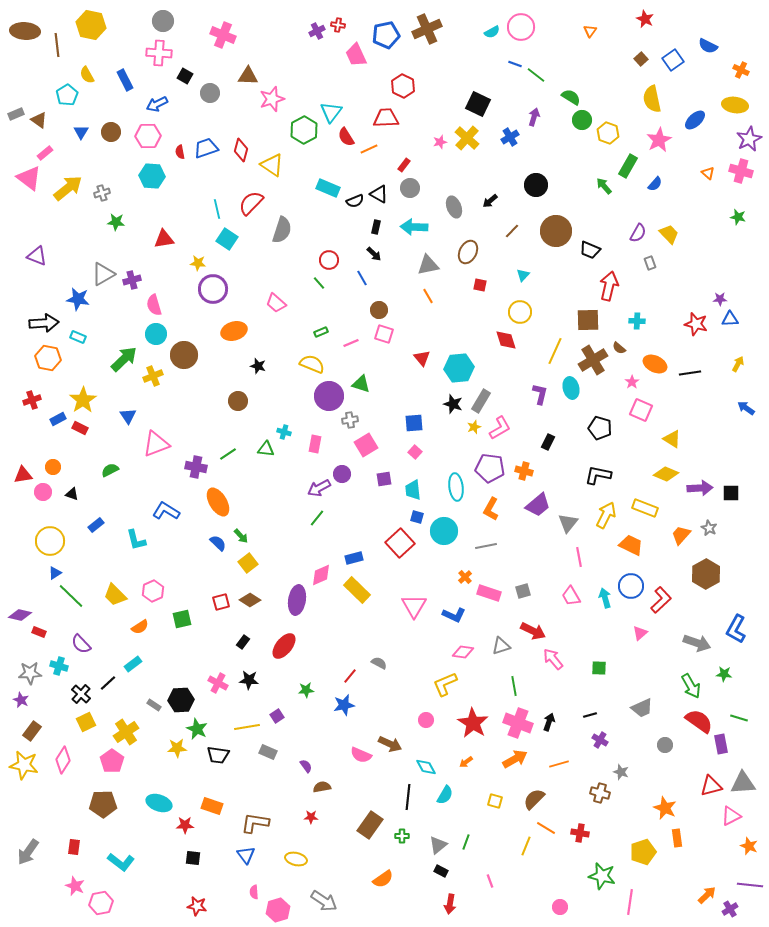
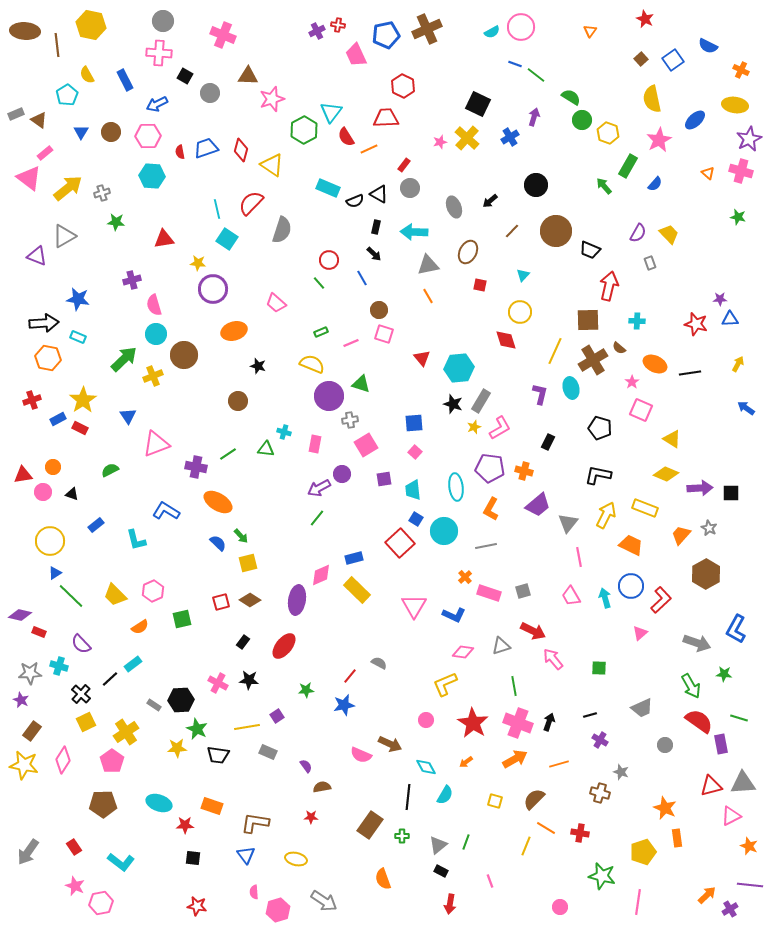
cyan arrow at (414, 227): moved 5 px down
gray triangle at (103, 274): moved 39 px left, 38 px up
orange ellipse at (218, 502): rotated 28 degrees counterclockwise
blue square at (417, 517): moved 1 px left, 2 px down; rotated 16 degrees clockwise
yellow square at (248, 563): rotated 24 degrees clockwise
black line at (108, 683): moved 2 px right, 4 px up
red rectangle at (74, 847): rotated 42 degrees counterclockwise
orange semicircle at (383, 879): rotated 105 degrees clockwise
pink line at (630, 902): moved 8 px right
